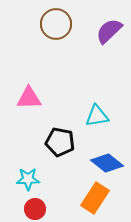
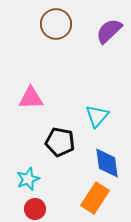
pink triangle: moved 2 px right
cyan triangle: rotated 40 degrees counterclockwise
blue diamond: rotated 44 degrees clockwise
cyan star: rotated 20 degrees counterclockwise
